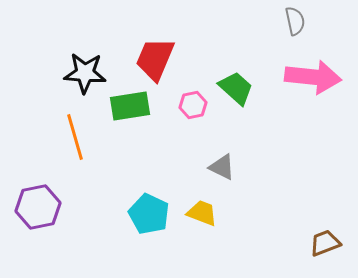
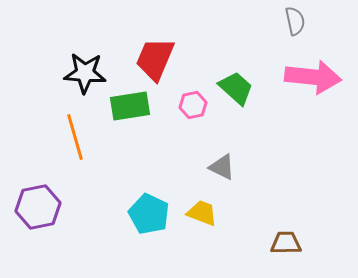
brown trapezoid: moved 39 px left; rotated 20 degrees clockwise
